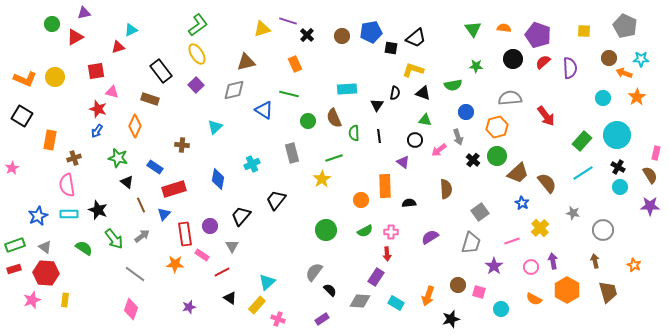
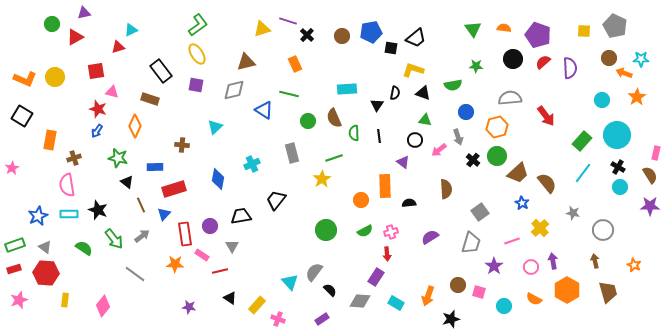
gray pentagon at (625, 26): moved 10 px left
purple square at (196, 85): rotated 35 degrees counterclockwise
cyan circle at (603, 98): moved 1 px left, 2 px down
blue rectangle at (155, 167): rotated 35 degrees counterclockwise
cyan line at (583, 173): rotated 20 degrees counterclockwise
black trapezoid at (241, 216): rotated 40 degrees clockwise
pink cross at (391, 232): rotated 16 degrees counterclockwise
red line at (222, 272): moved 2 px left, 1 px up; rotated 14 degrees clockwise
cyan triangle at (267, 282): moved 23 px right; rotated 30 degrees counterclockwise
pink star at (32, 300): moved 13 px left
purple star at (189, 307): rotated 24 degrees clockwise
pink diamond at (131, 309): moved 28 px left, 3 px up; rotated 20 degrees clockwise
cyan circle at (501, 309): moved 3 px right, 3 px up
